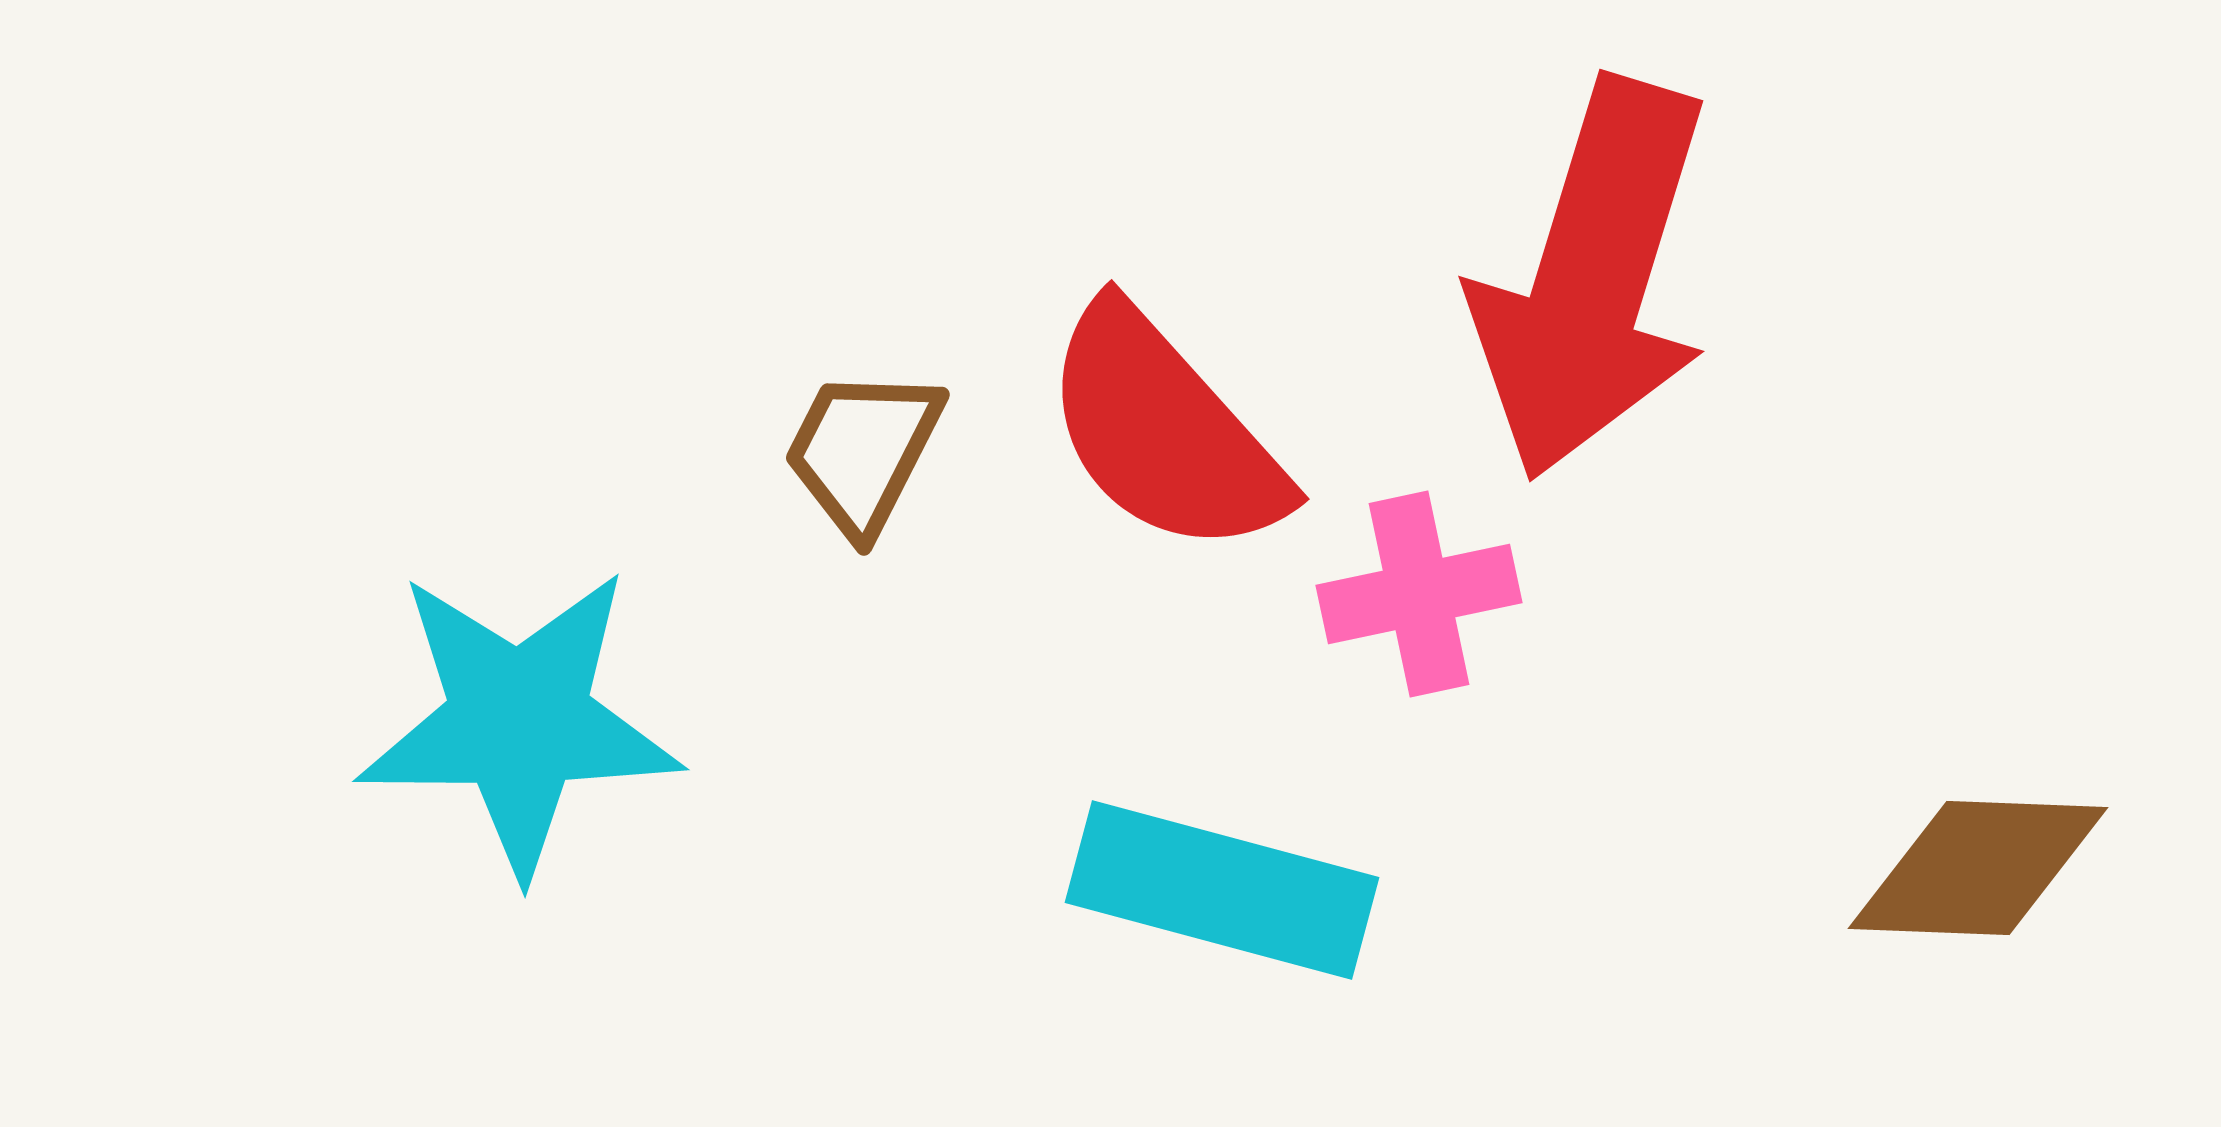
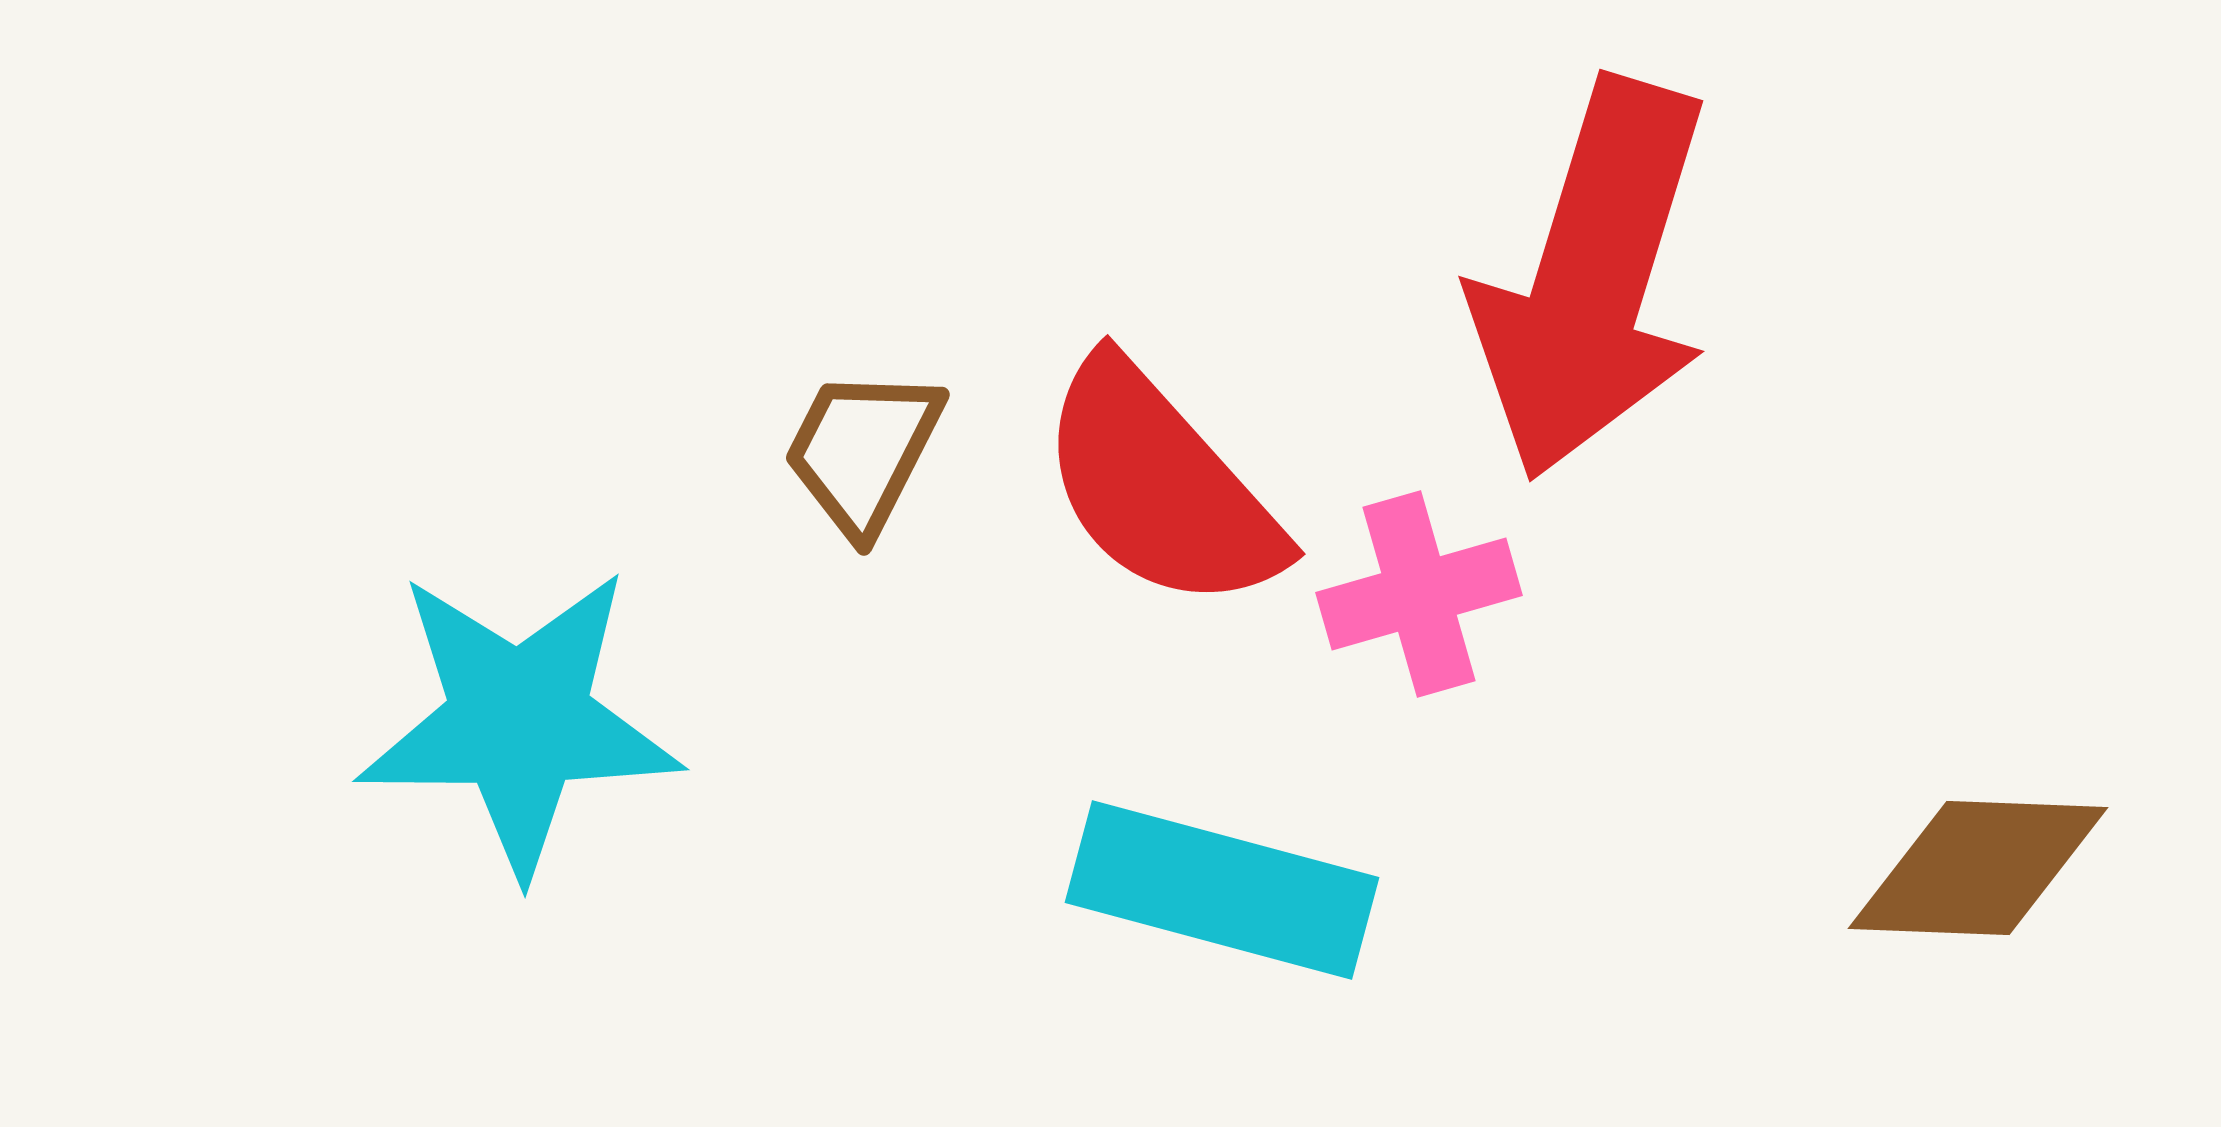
red semicircle: moved 4 px left, 55 px down
pink cross: rotated 4 degrees counterclockwise
